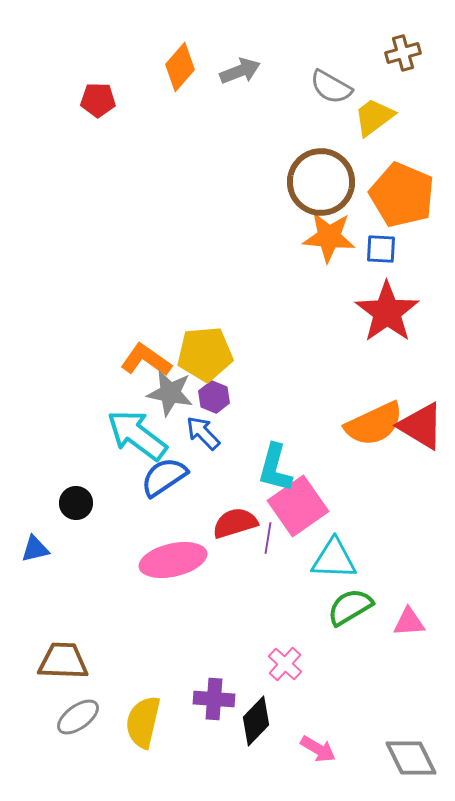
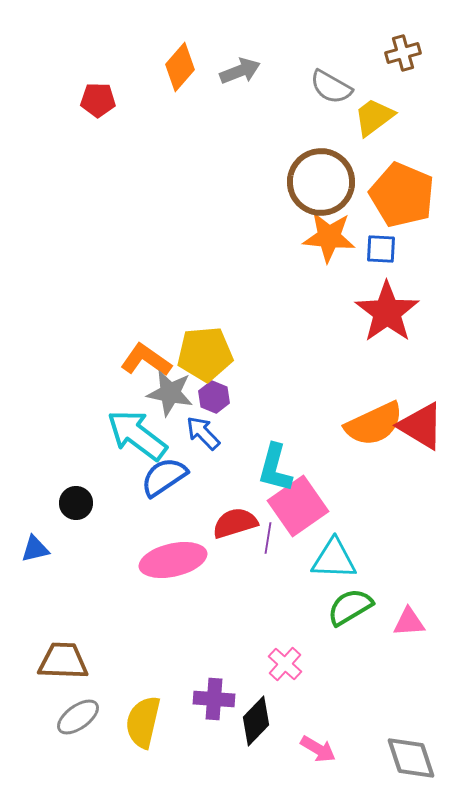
gray diamond: rotated 8 degrees clockwise
